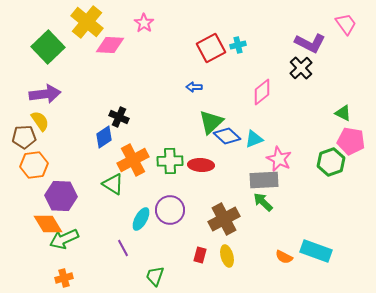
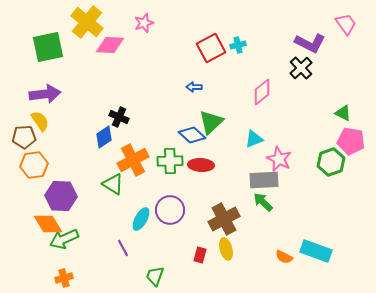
pink star at (144, 23): rotated 18 degrees clockwise
green square at (48, 47): rotated 32 degrees clockwise
blue diamond at (227, 136): moved 35 px left, 1 px up
yellow ellipse at (227, 256): moved 1 px left, 7 px up
